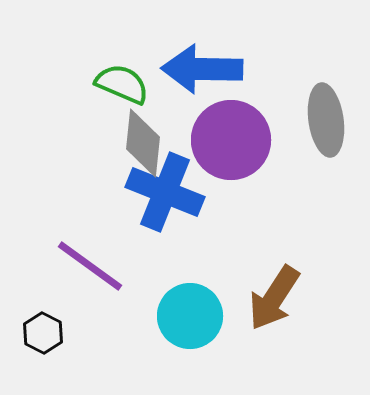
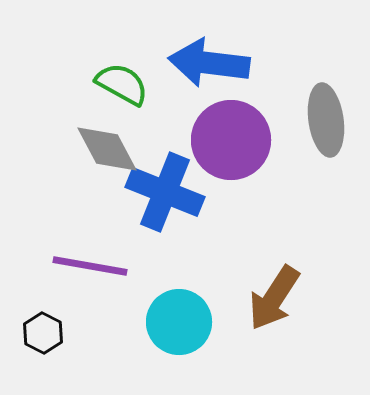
blue arrow: moved 7 px right, 6 px up; rotated 6 degrees clockwise
green semicircle: rotated 6 degrees clockwise
gray diamond: moved 36 px left, 6 px down; rotated 34 degrees counterclockwise
purple line: rotated 26 degrees counterclockwise
cyan circle: moved 11 px left, 6 px down
